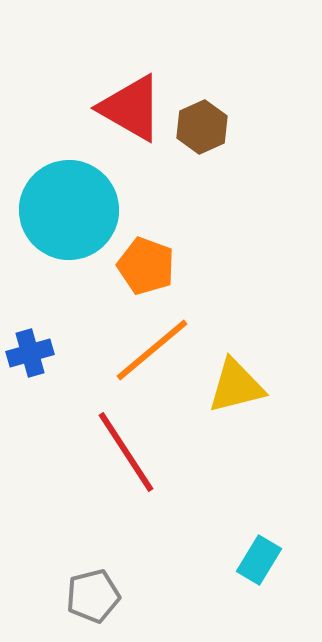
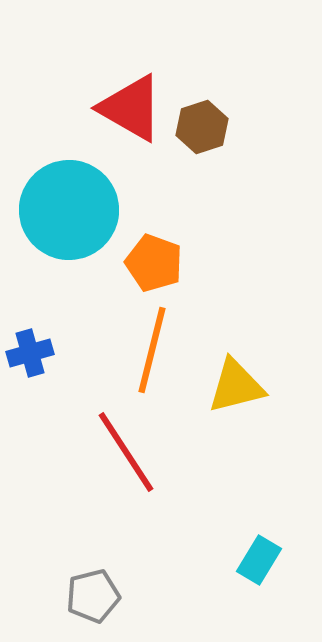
brown hexagon: rotated 6 degrees clockwise
orange pentagon: moved 8 px right, 3 px up
orange line: rotated 36 degrees counterclockwise
